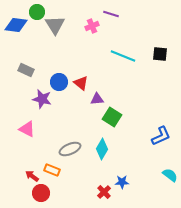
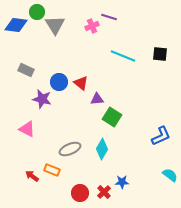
purple line: moved 2 px left, 3 px down
red circle: moved 39 px right
